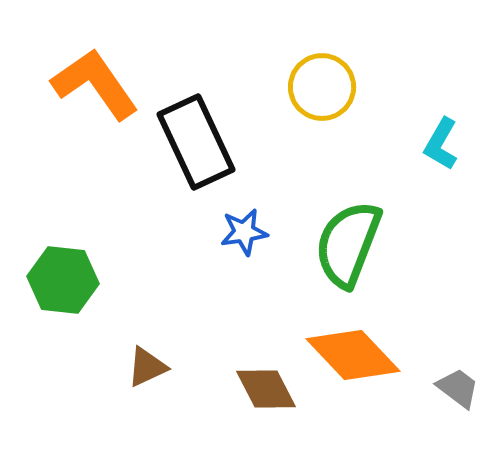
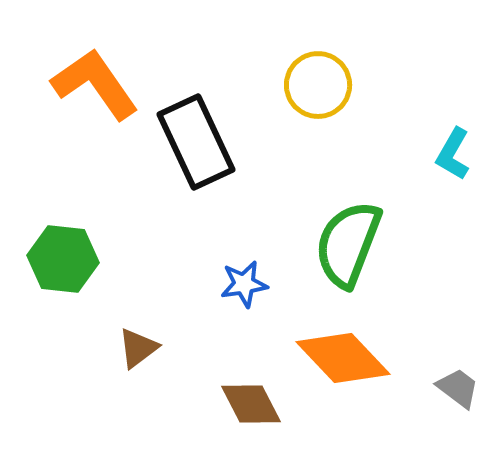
yellow circle: moved 4 px left, 2 px up
cyan L-shape: moved 12 px right, 10 px down
blue star: moved 52 px down
green hexagon: moved 21 px up
orange diamond: moved 10 px left, 3 px down
brown triangle: moved 9 px left, 19 px up; rotated 12 degrees counterclockwise
brown diamond: moved 15 px left, 15 px down
